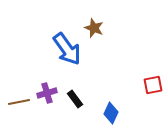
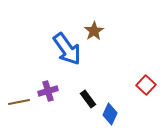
brown star: moved 3 px down; rotated 18 degrees clockwise
red square: moved 7 px left; rotated 36 degrees counterclockwise
purple cross: moved 1 px right, 2 px up
black rectangle: moved 13 px right
blue diamond: moved 1 px left, 1 px down
